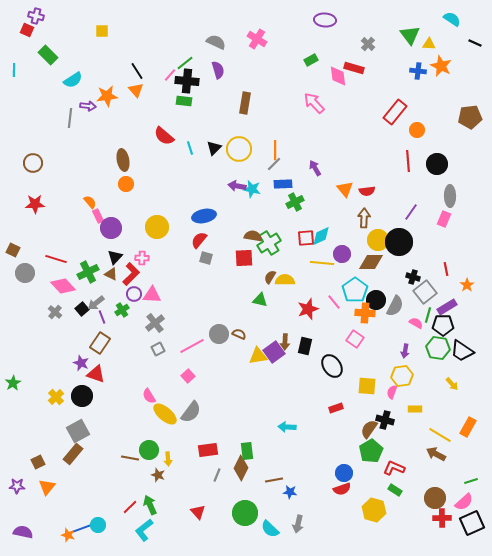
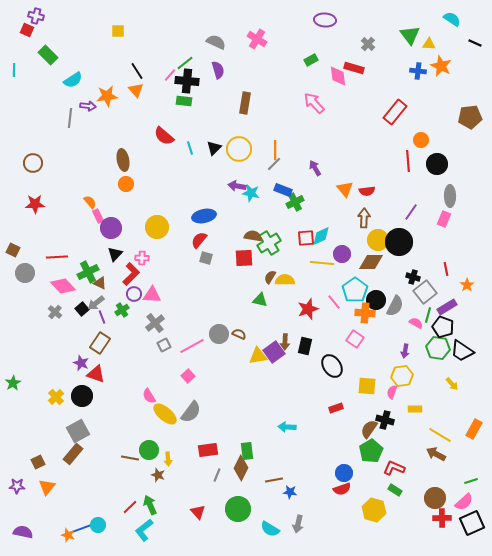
yellow square at (102, 31): moved 16 px right
orange circle at (417, 130): moved 4 px right, 10 px down
blue rectangle at (283, 184): moved 6 px down; rotated 24 degrees clockwise
cyan star at (252, 189): moved 1 px left, 4 px down
black triangle at (115, 257): moved 3 px up
red line at (56, 259): moved 1 px right, 2 px up; rotated 20 degrees counterclockwise
brown triangle at (111, 274): moved 11 px left, 9 px down
black pentagon at (443, 325): moved 2 px down; rotated 20 degrees clockwise
gray square at (158, 349): moved 6 px right, 4 px up
orange rectangle at (468, 427): moved 6 px right, 2 px down
green circle at (245, 513): moved 7 px left, 4 px up
cyan semicircle at (270, 529): rotated 12 degrees counterclockwise
